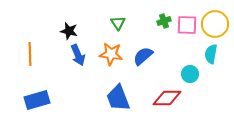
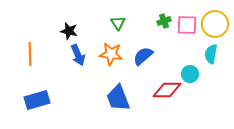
red diamond: moved 8 px up
